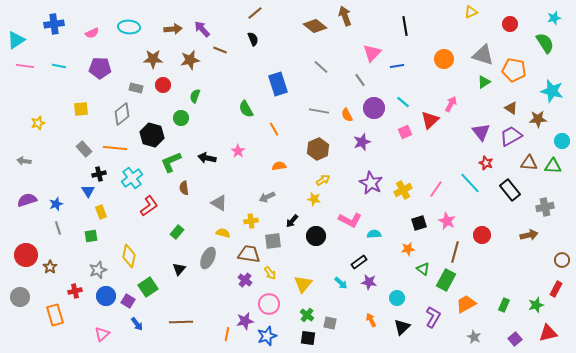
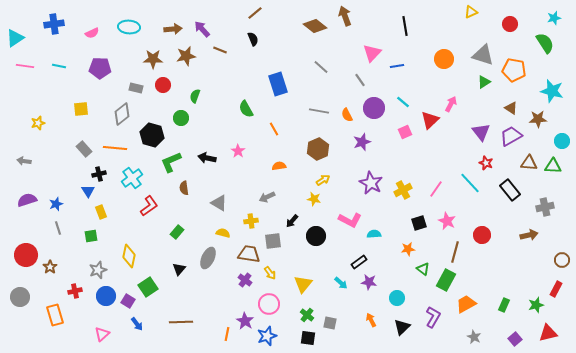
cyan triangle at (16, 40): moved 1 px left, 2 px up
brown star at (190, 60): moved 4 px left, 4 px up
purple star at (245, 321): rotated 30 degrees counterclockwise
